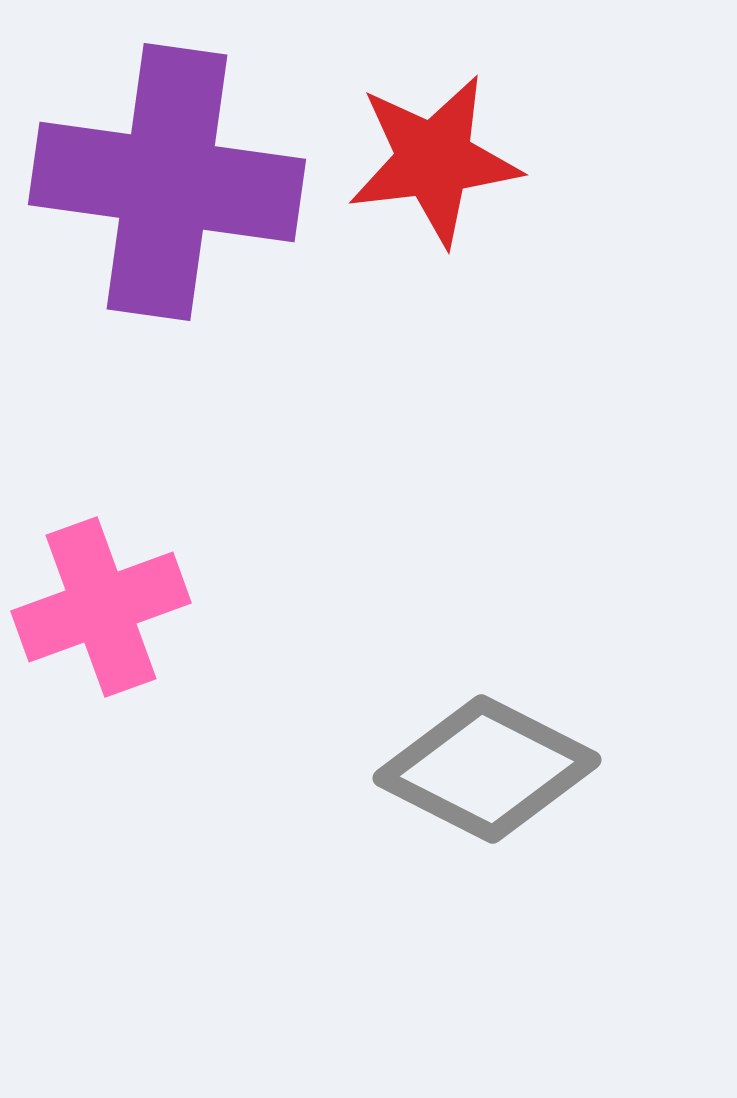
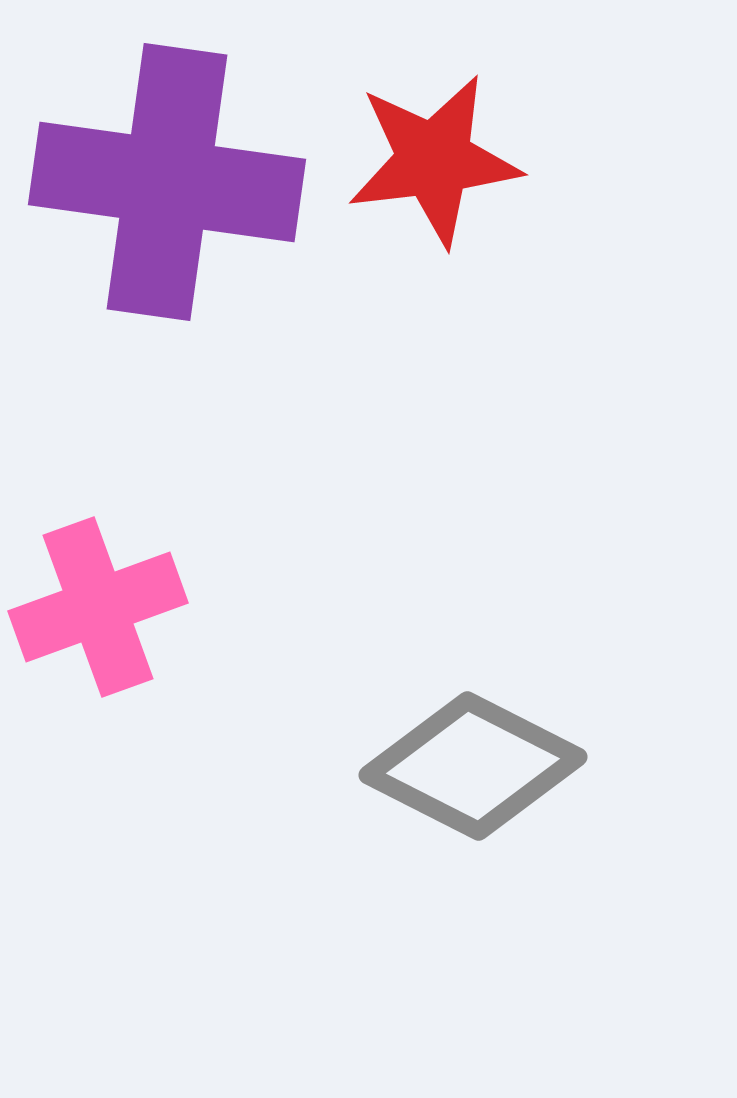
pink cross: moved 3 px left
gray diamond: moved 14 px left, 3 px up
